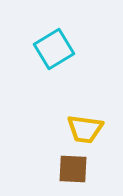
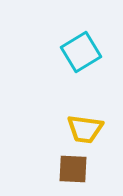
cyan square: moved 27 px right, 3 px down
